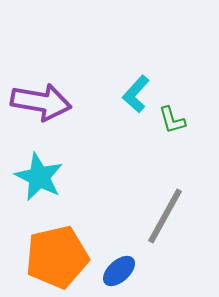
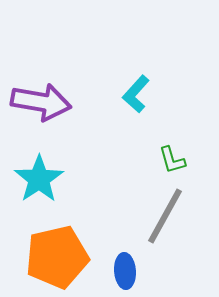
green L-shape: moved 40 px down
cyan star: moved 2 px down; rotated 12 degrees clockwise
blue ellipse: moved 6 px right; rotated 52 degrees counterclockwise
